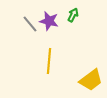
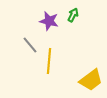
gray line: moved 21 px down
